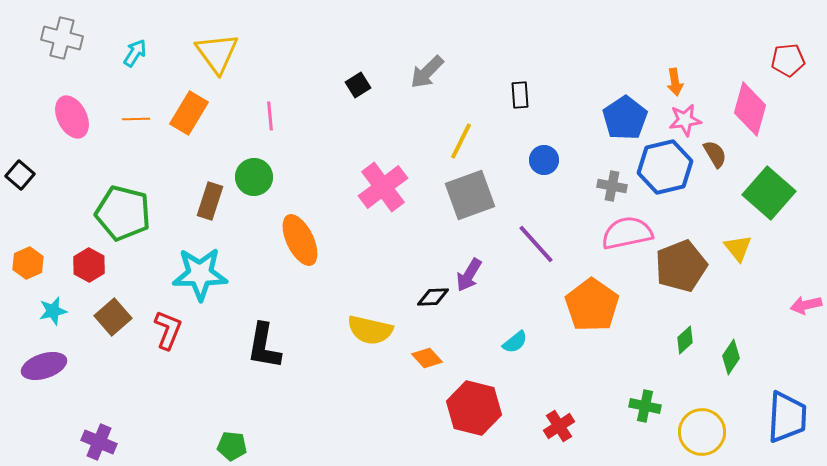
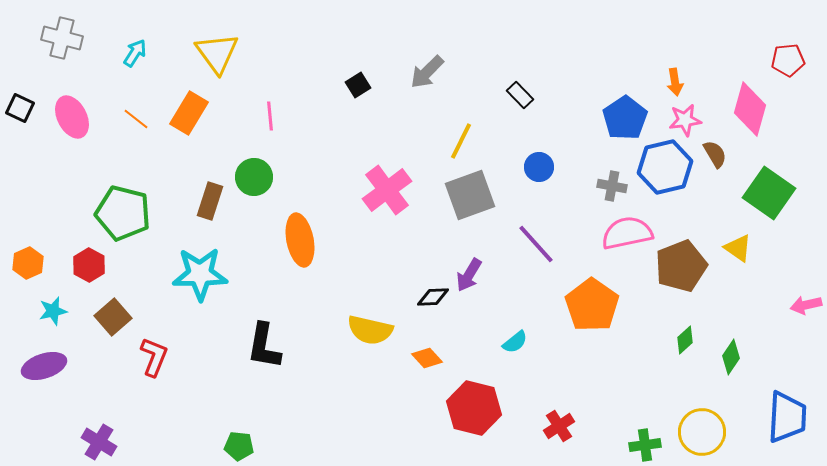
black rectangle at (520, 95): rotated 40 degrees counterclockwise
orange line at (136, 119): rotated 40 degrees clockwise
blue circle at (544, 160): moved 5 px left, 7 px down
black square at (20, 175): moved 67 px up; rotated 16 degrees counterclockwise
pink cross at (383, 187): moved 4 px right, 3 px down
green square at (769, 193): rotated 6 degrees counterclockwise
orange ellipse at (300, 240): rotated 15 degrees clockwise
yellow triangle at (738, 248): rotated 16 degrees counterclockwise
red L-shape at (168, 330): moved 14 px left, 27 px down
green cross at (645, 406): moved 39 px down; rotated 20 degrees counterclockwise
purple cross at (99, 442): rotated 8 degrees clockwise
green pentagon at (232, 446): moved 7 px right
